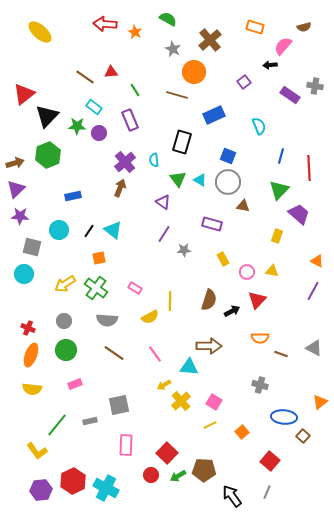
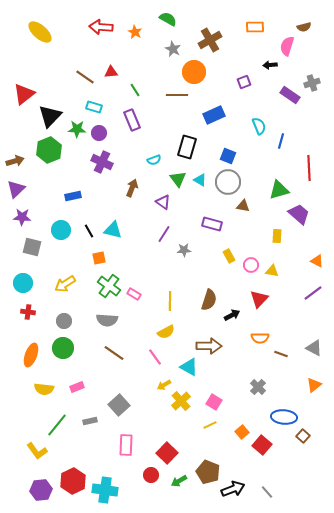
red arrow at (105, 24): moved 4 px left, 3 px down
orange rectangle at (255, 27): rotated 18 degrees counterclockwise
brown cross at (210, 40): rotated 10 degrees clockwise
pink semicircle at (283, 46): moved 4 px right; rotated 24 degrees counterclockwise
purple square at (244, 82): rotated 16 degrees clockwise
gray cross at (315, 86): moved 3 px left, 3 px up; rotated 28 degrees counterclockwise
brown line at (177, 95): rotated 15 degrees counterclockwise
cyan rectangle at (94, 107): rotated 21 degrees counterclockwise
black triangle at (47, 116): moved 3 px right
purple rectangle at (130, 120): moved 2 px right
green star at (77, 126): moved 3 px down
black rectangle at (182, 142): moved 5 px right, 5 px down
green hexagon at (48, 155): moved 1 px right, 5 px up
blue line at (281, 156): moved 15 px up
cyan semicircle at (154, 160): rotated 104 degrees counterclockwise
purple cross at (125, 162): moved 23 px left; rotated 25 degrees counterclockwise
brown arrow at (15, 163): moved 2 px up
brown arrow at (120, 188): moved 12 px right
green triangle at (279, 190): rotated 30 degrees clockwise
purple star at (20, 216): moved 2 px right, 1 px down
cyan circle at (59, 230): moved 2 px right
cyan triangle at (113, 230): rotated 24 degrees counterclockwise
black line at (89, 231): rotated 64 degrees counterclockwise
yellow rectangle at (277, 236): rotated 16 degrees counterclockwise
yellow rectangle at (223, 259): moved 6 px right, 3 px up
pink circle at (247, 272): moved 4 px right, 7 px up
cyan circle at (24, 274): moved 1 px left, 9 px down
green cross at (96, 288): moved 13 px right, 2 px up
pink rectangle at (135, 288): moved 1 px left, 6 px down
purple line at (313, 291): moved 2 px down; rotated 24 degrees clockwise
red triangle at (257, 300): moved 2 px right, 1 px up
black arrow at (232, 311): moved 4 px down
yellow semicircle at (150, 317): moved 16 px right, 15 px down
red cross at (28, 328): moved 16 px up; rotated 16 degrees counterclockwise
green circle at (66, 350): moved 3 px left, 2 px up
pink line at (155, 354): moved 3 px down
cyan triangle at (189, 367): rotated 24 degrees clockwise
pink rectangle at (75, 384): moved 2 px right, 3 px down
gray cross at (260, 385): moved 2 px left, 2 px down; rotated 28 degrees clockwise
yellow semicircle at (32, 389): moved 12 px right
orange triangle at (320, 402): moved 6 px left, 17 px up
gray square at (119, 405): rotated 30 degrees counterclockwise
red square at (270, 461): moved 8 px left, 16 px up
brown pentagon at (204, 470): moved 4 px right, 2 px down; rotated 20 degrees clockwise
green arrow at (178, 476): moved 1 px right, 5 px down
cyan cross at (106, 488): moved 1 px left, 2 px down; rotated 20 degrees counterclockwise
gray line at (267, 492): rotated 64 degrees counterclockwise
black arrow at (232, 496): moved 1 px right, 7 px up; rotated 105 degrees clockwise
